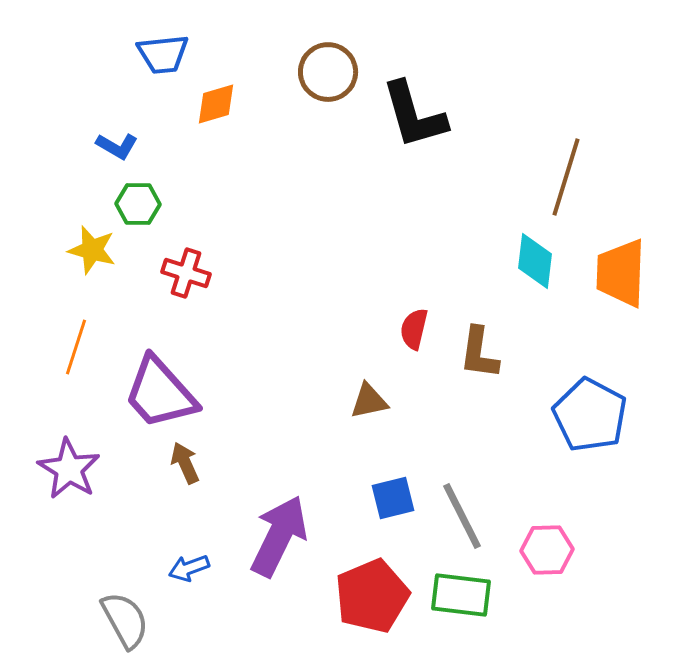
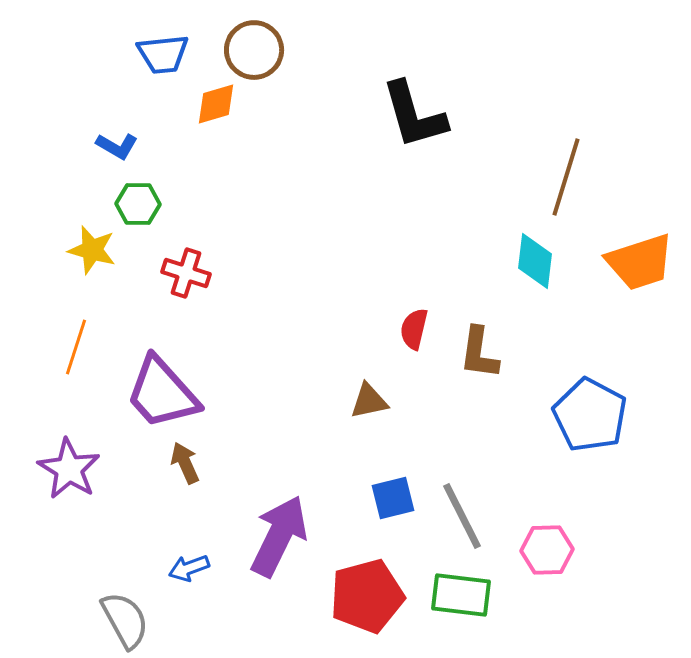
brown circle: moved 74 px left, 22 px up
orange trapezoid: moved 19 px right, 11 px up; rotated 110 degrees counterclockwise
purple trapezoid: moved 2 px right
red pentagon: moved 5 px left; rotated 8 degrees clockwise
